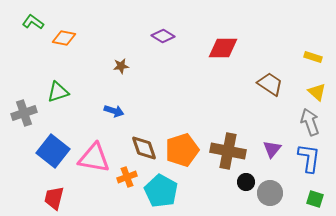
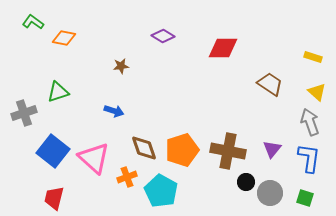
pink triangle: rotated 32 degrees clockwise
green square: moved 10 px left, 1 px up
